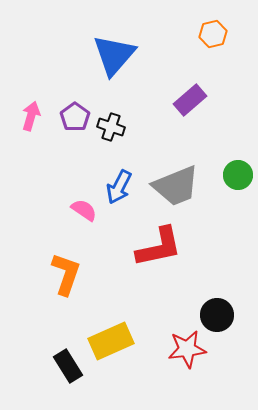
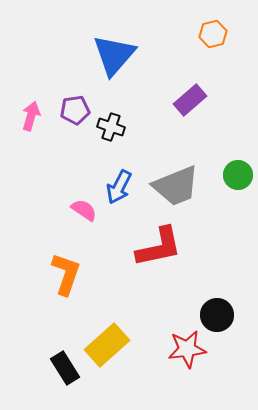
purple pentagon: moved 7 px up; rotated 28 degrees clockwise
yellow rectangle: moved 4 px left, 4 px down; rotated 18 degrees counterclockwise
black rectangle: moved 3 px left, 2 px down
